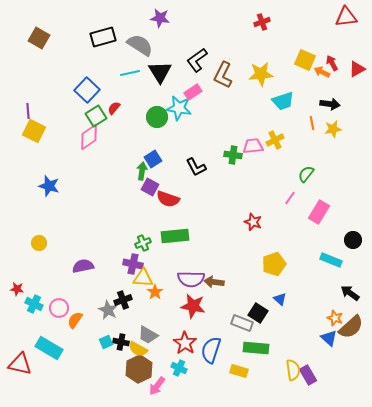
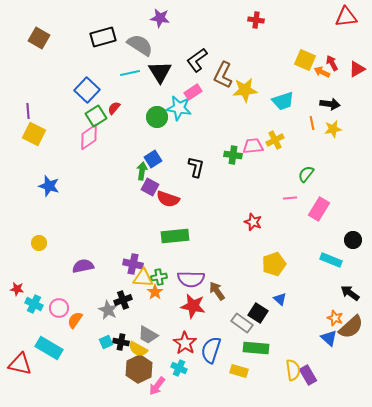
red cross at (262, 22): moved 6 px left, 2 px up; rotated 28 degrees clockwise
yellow star at (261, 74): moved 16 px left, 16 px down
yellow square at (34, 131): moved 3 px down
black L-shape at (196, 167): rotated 140 degrees counterclockwise
pink line at (290, 198): rotated 48 degrees clockwise
pink rectangle at (319, 212): moved 3 px up
green cross at (143, 243): moved 16 px right, 34 px down; rotated 14 degrees clockwise
brown arrow at (214, 282): moved 3 px right, 9 px down; rotated 48 degrees clockwise
gray rectangle at (242, 323): rotated 15 degrees clockwise
